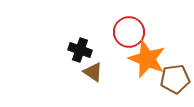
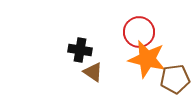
red circle: moved 10 px right
black cross: rotated 10 degrees counterclockwise
orange star: rotated 9 degrees counterclockwise
